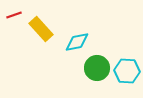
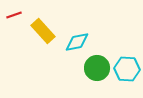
yellow rectangle: moved 2 px right, 2 px down
cyan hexagon: moved 2 px up
